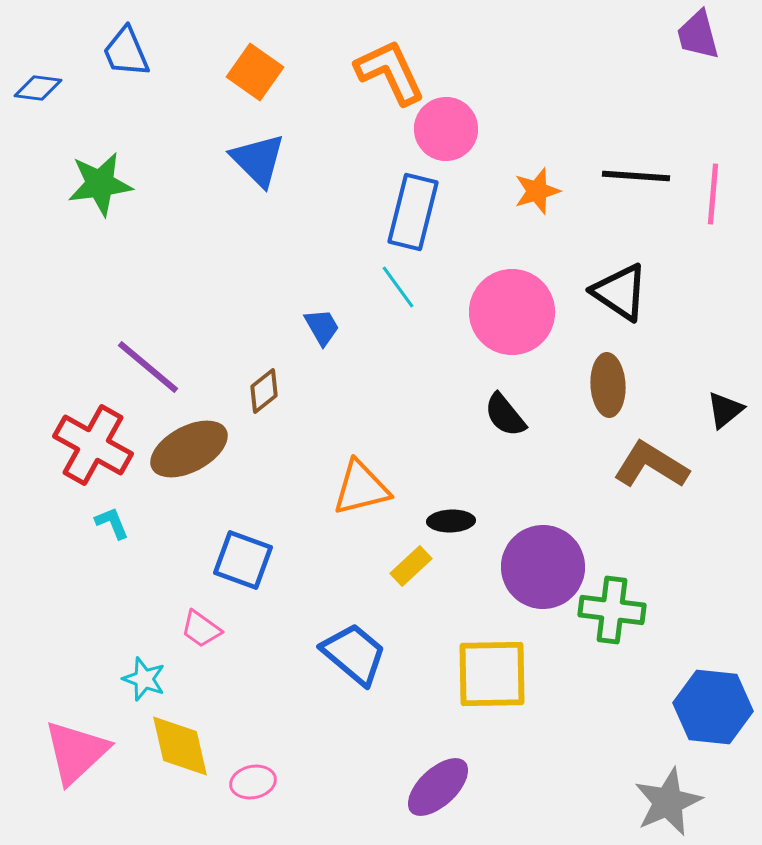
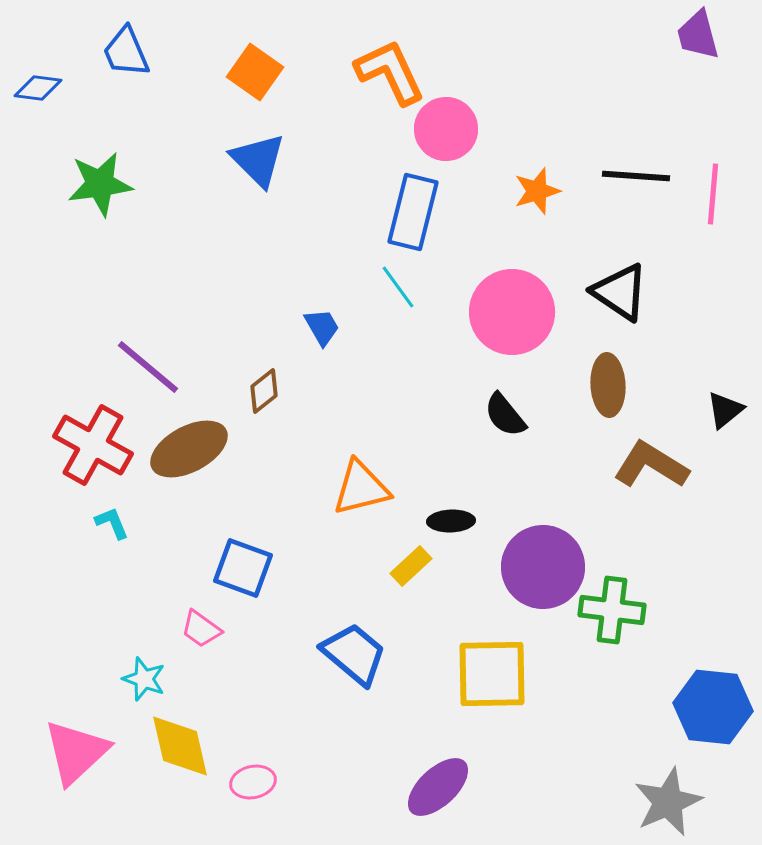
blue square at (243, 560): moved 8 px down
